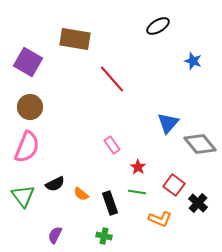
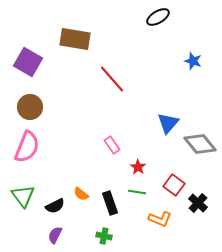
black ellipse: moved 9 px up
black semicircle: moved 22 px down
